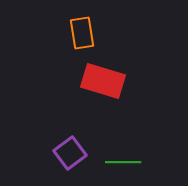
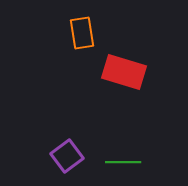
red rectangle: moved 21 px right, 9 px up
purple square: moved 3 px left, 3 px down
